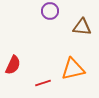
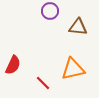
brown triangle: moved 4 px left
red line: rotated 63 degrees clockwise
